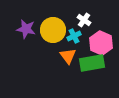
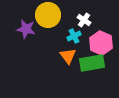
yellow circle: moved 5 px left, 15 px up
